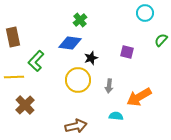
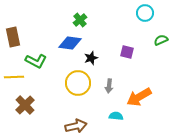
green semicircle: rotated 24 degrees clockwise
green L-shape: rotated 105 degrees counterclockwise
yellow circle: moved 3 px down
